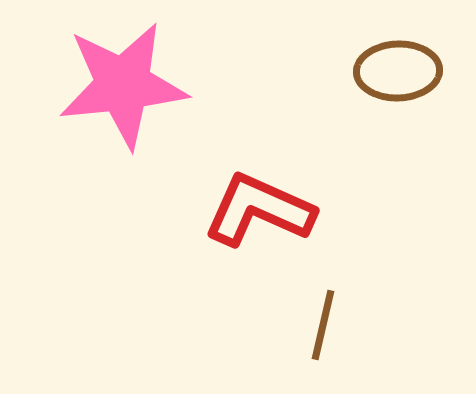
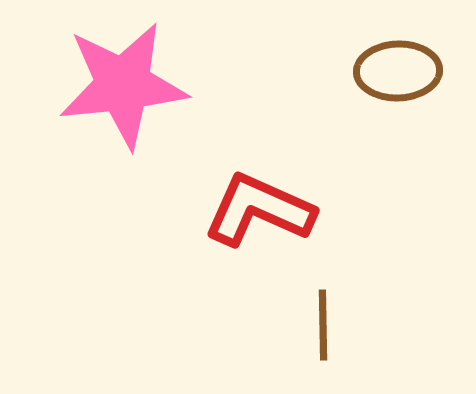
brown line: rotated 14 degrees counterclockwise
